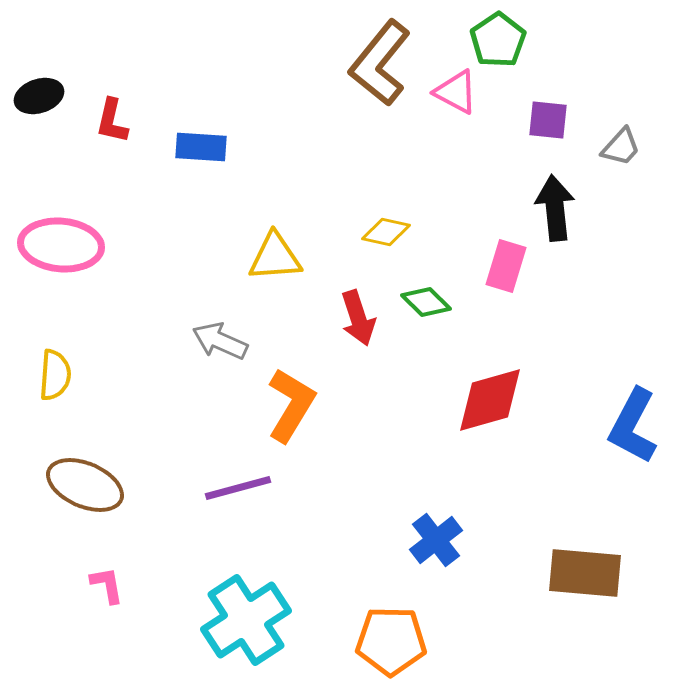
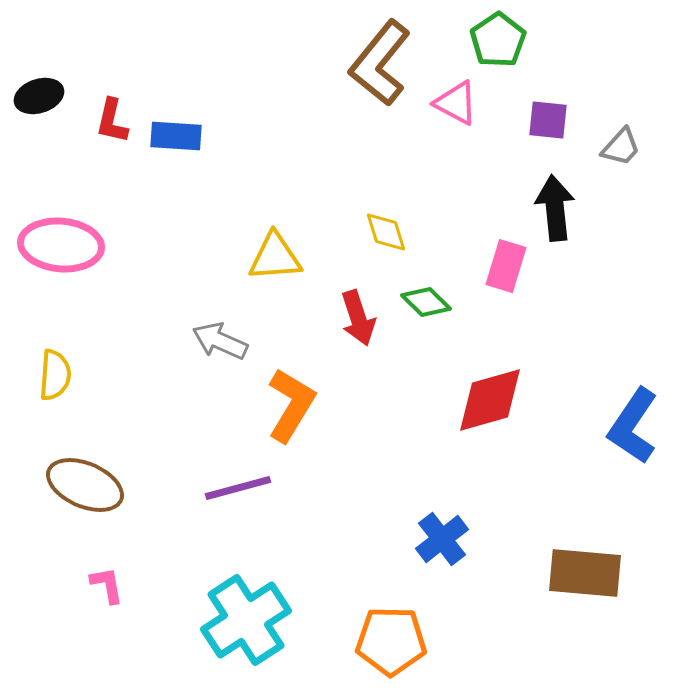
pink triangle: moved 11 px down
blue rectangle: moved 25 px left, 11 px up
yellow diamond: rotated 60 degrees clockwise
blue L-shape: rotated 6 degrees clockwise
blue cross: moved 6 px right, 1 px up
